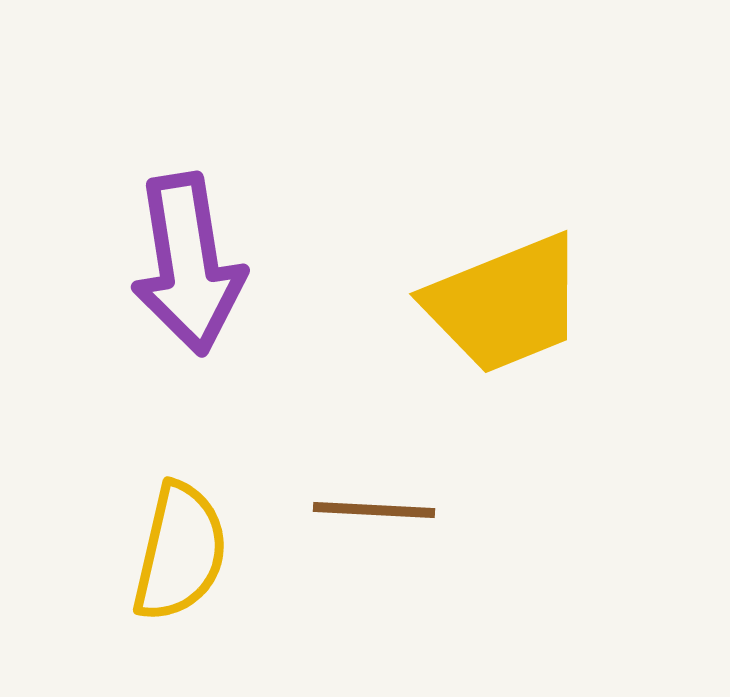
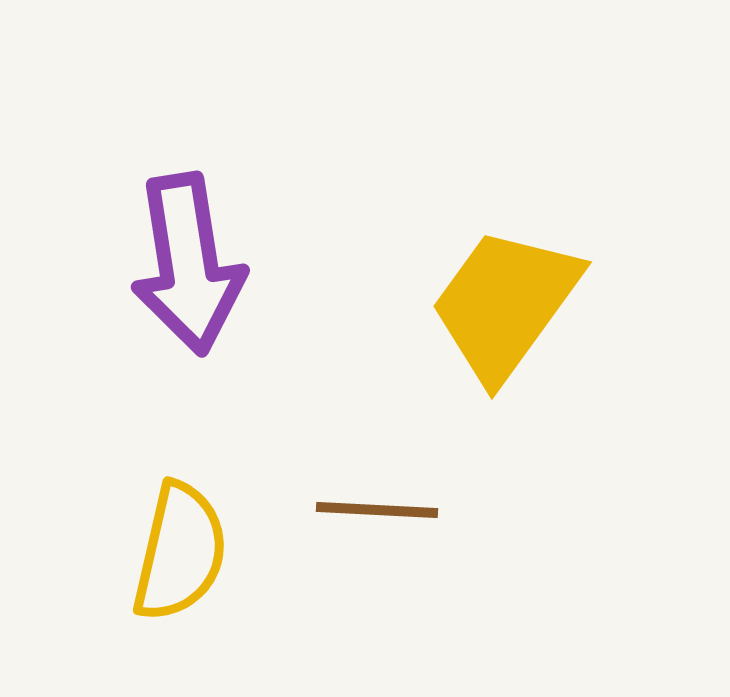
yellow trapezoid: rotated 148 degrees clockwise
brown line: moved 3 px right
